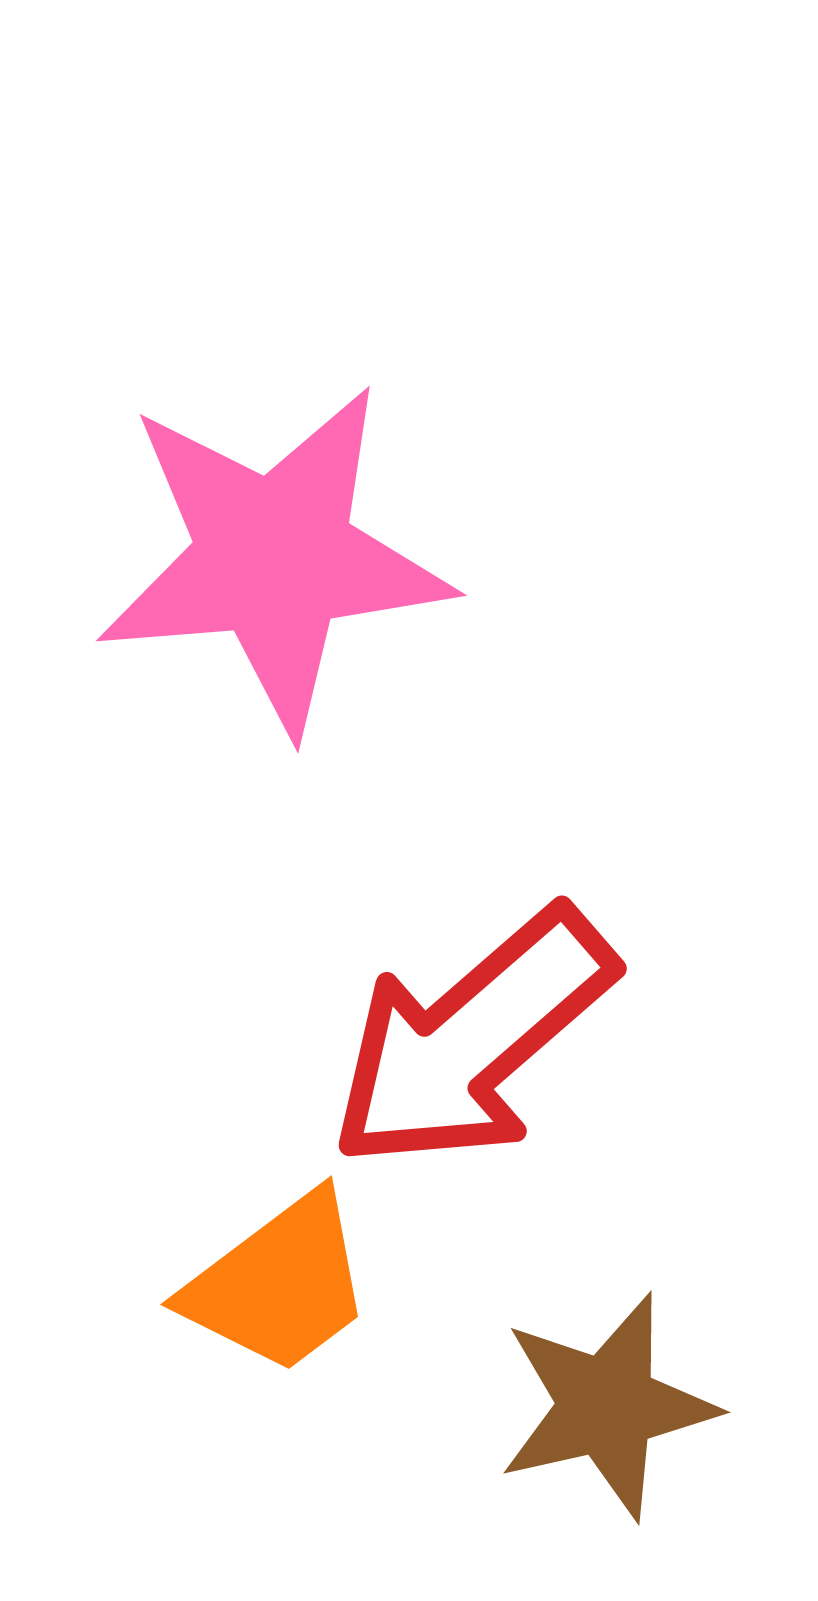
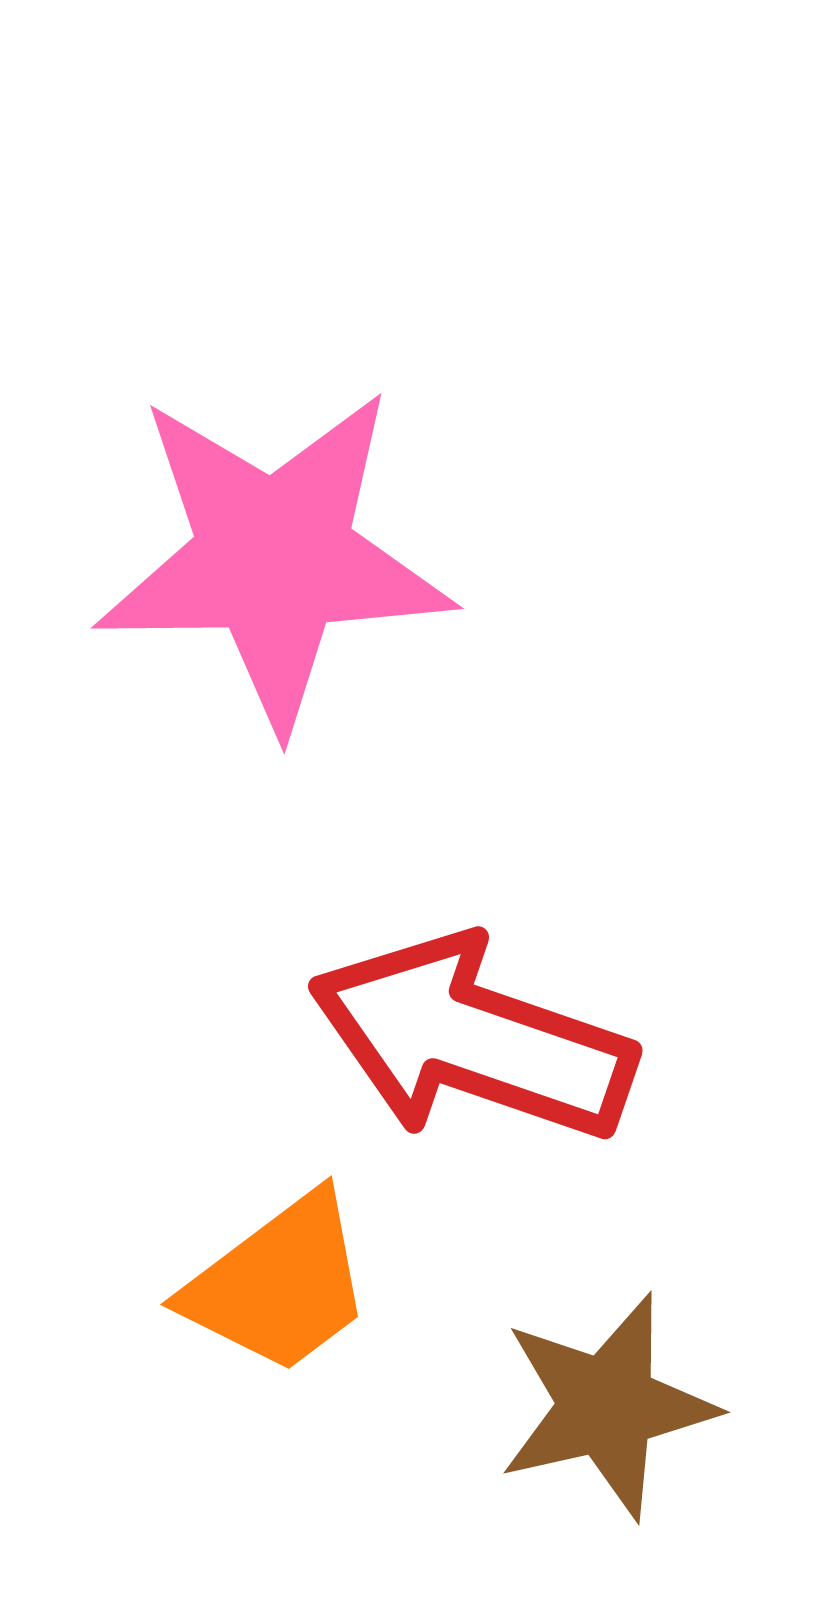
pink star: rotated 4 degrees clockwise
red arrow: rotated 60 degrees clockwise
